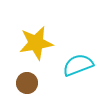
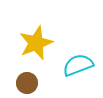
yellow star: rotated 12 degrees counterclockwise
